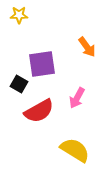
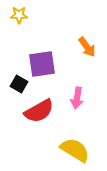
pink arrow: rotated 20 degrees counterclockwise
